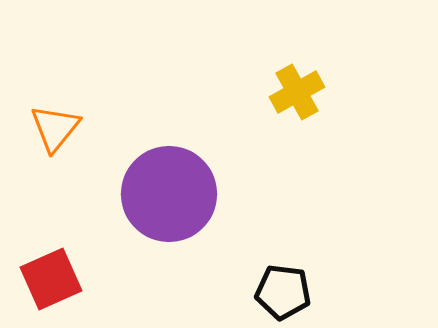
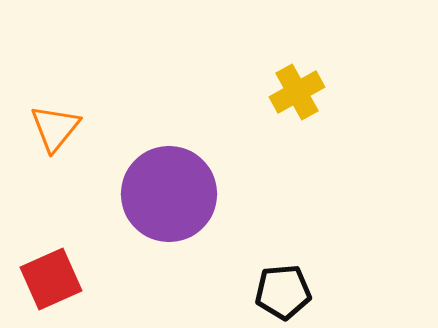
black pentagon: rotated 12 degrees counterclockwise
